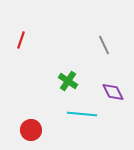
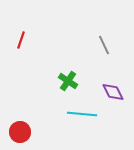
red circle: moved 11 px left, 2 px down
